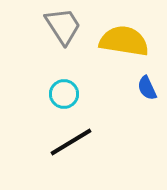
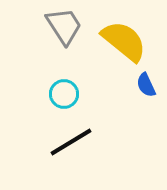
gray trapezoid: moved 1 px right
yellow semicircle: rotated 30 degrees clockwise
blue semicircle: moved 1 px left, 3 px up
